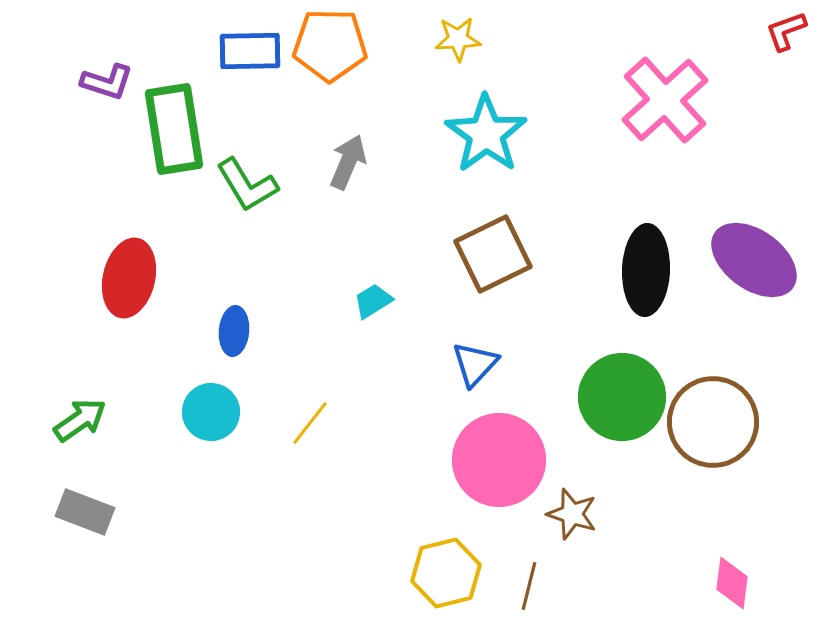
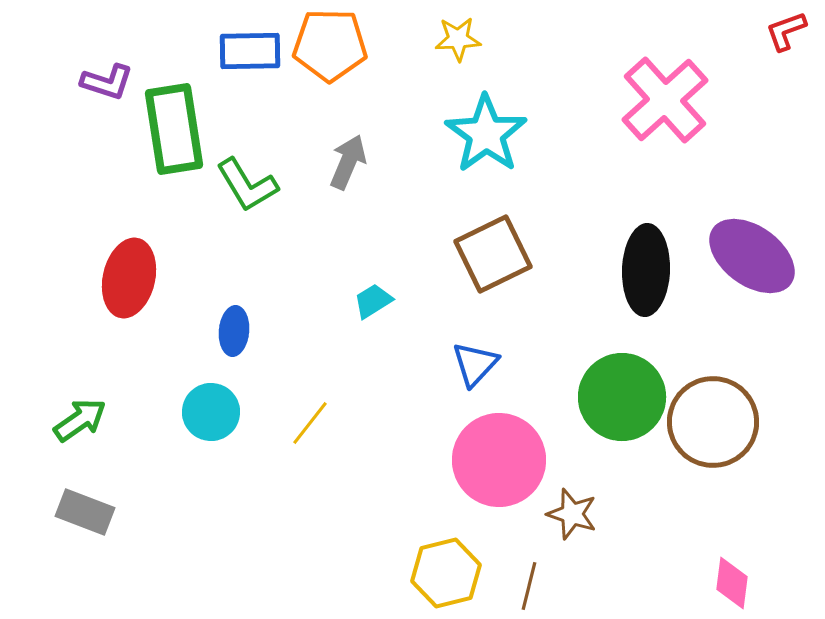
purple ellipse: moved 2 px left, 4 px up
